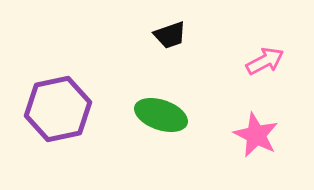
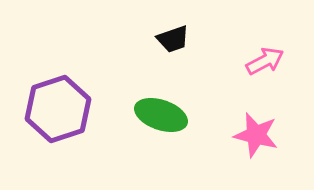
black trapezoid: moved 3 px right, 4 px down
purple hexagon: rotated 6 degrees counterclockwise
pink star: rotated 12 degrees counterclockwise
